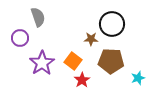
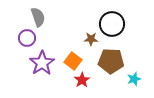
purple circle: moved 7 px right
cyan star: moved 4 px left, 1 px down
